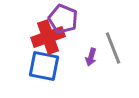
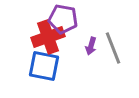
purple pentagon: rotated 12 degrees counterclockwise
purple arrow: moved 11 px up
